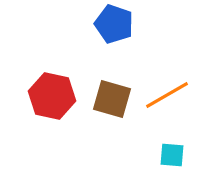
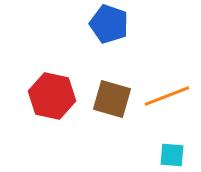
blue pentagon: moved 5 px left
orange line: moved 1 px down; rotated 9 degrees clockwise
